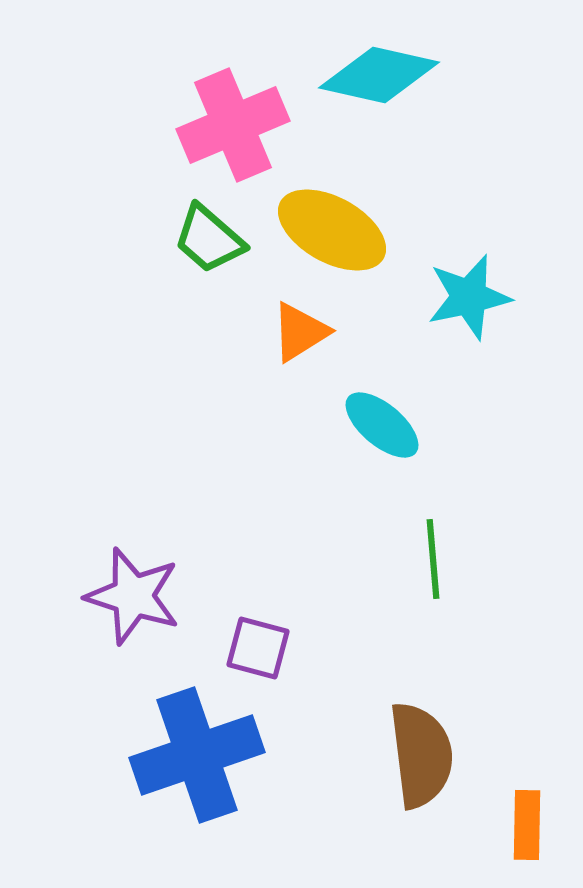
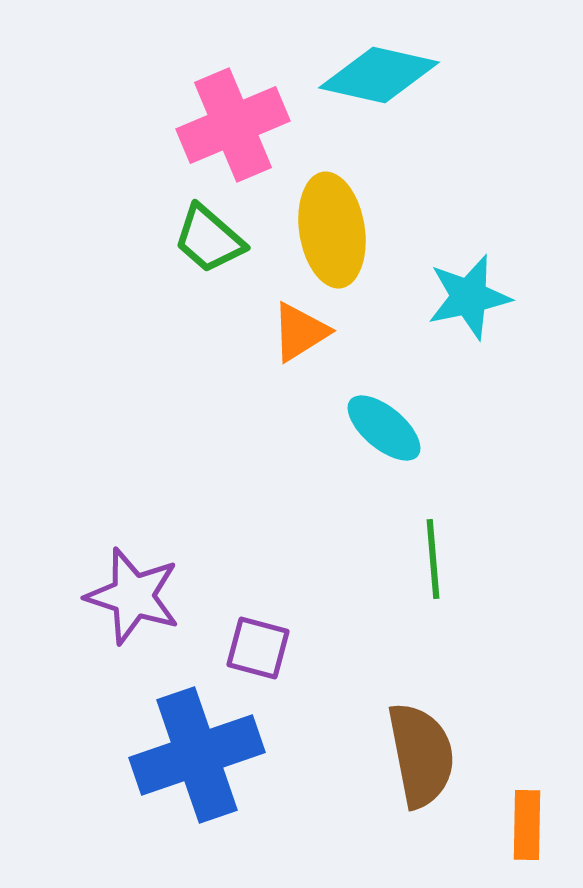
yellow ellipse: rotated 52 degrees clockwise
cyan ellipse: moved 2 px right, 3 px down
brown semicircle: rotated 4 degrees counterclockwise
